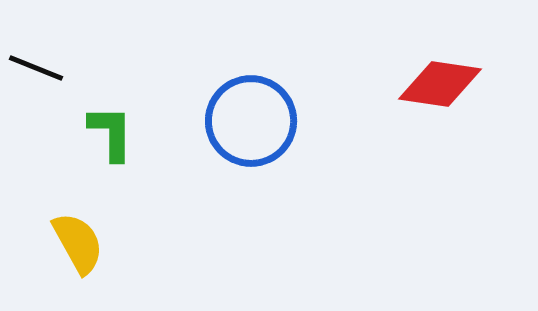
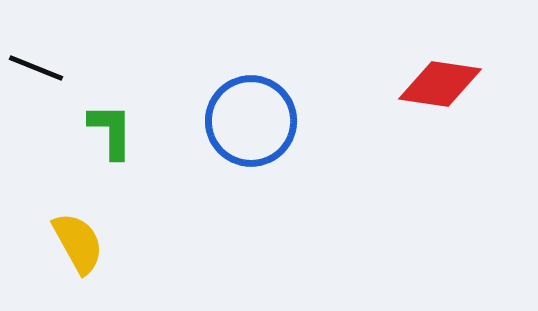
green L-shape: moved 2 px up
